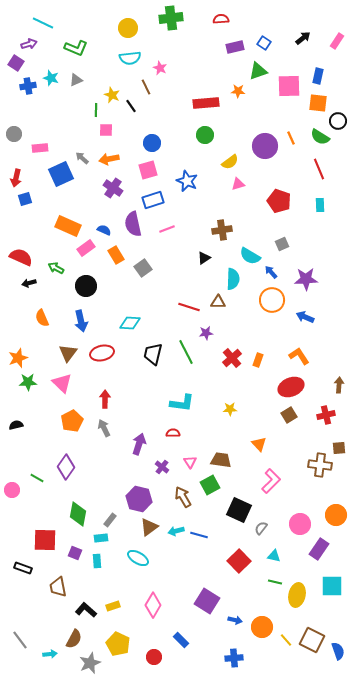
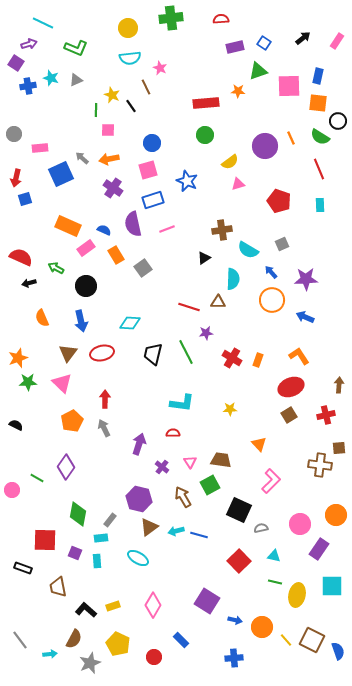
pink square at (106, 130): moved 2 px right
cyan semicircle at (250, 256): moved 2 px left, 6 px up
red cross at (232, 358): rotated 18 degrees counterclockwise
black semicircle at (16, 425): rotated 40 degrees clockwise
gray semicircle at (261, 528): rotated 40 degrees clockwise
